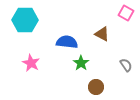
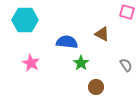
pink square: moved 1 px right, 1 px up; rotated 14 degrees counterclockwise
